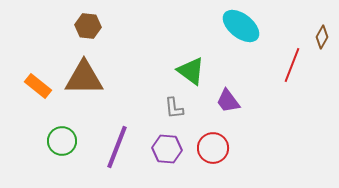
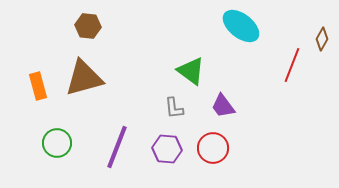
brown diamond: moved 2 px down
brown triangle: rotated 15 degrees counterclockwise
orange rectangle: rotated 36 degrees clockwise
purple trapezoid: moved 5 px left, 5 px down
green circle: moved 5 px left, 2 px down
